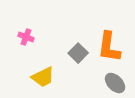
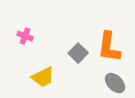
pink cross: moved 1 px left, 1 px up
